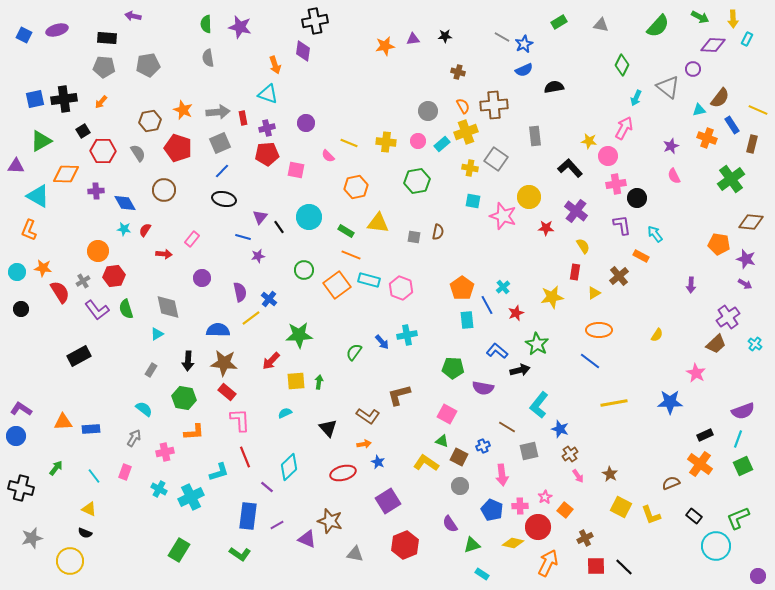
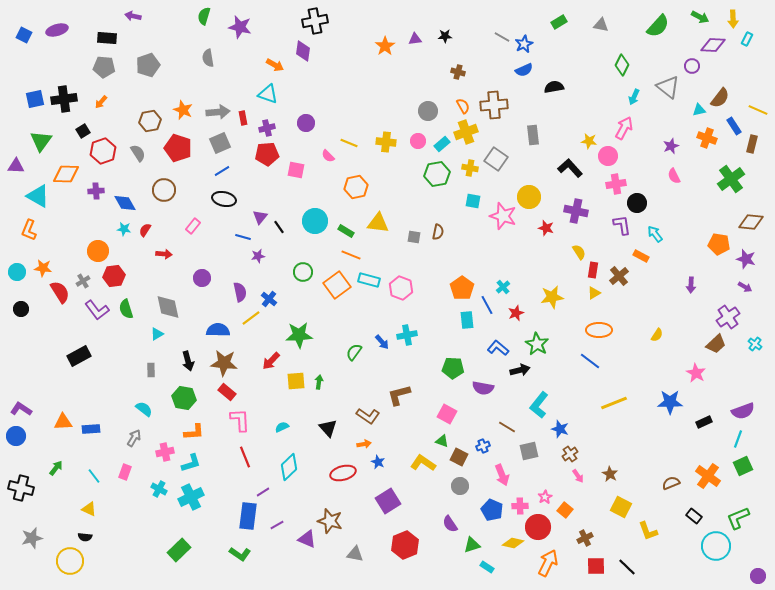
green semicircle at (206, 24): moved 2 px left, 8 px up; rotated 18 degrees clockwise
purple triangle at (413, 39): moved 2 px right
orange star at (385, 46): rotated 24 degrees counterclockwise
gray pentagon at (148, 65): rotated 10 degrees counterclockwise
orange arrow at (275, 65): rotated 42 degrees counterclockwise
purple circle at (693, 69): moved 1 px left, 3 px up
cyan arrow at (636, 98): moved 2 px left, 1 px up
blue rectangle at (732, 125): moved 2 px right, 1 px down
gray rectangle at (535, 136): moved 2 px left, 1 px up
green triangle at (41, 141): rotated 25 degrees counterclockwise
red hexagon at (103, 151): rotated 20 degrees counterclockwise
blue line at (222, 171): rotated 14 degrees clockwise
green hexagon at (417, 181): moved 20 px right, 7 px up
black circle at (637, 198): moved 5 px down
purple cross at (576, 211): rotated 25 degrees counterclockwise
cyan circle at (309, 217): moved 6 px right, 4 px down
red star at (546, 228): rotated 14 degrees clockwise
pink rectangle at (192, 239): moved 1 px right, 13 px up
yellow semicircle at (583, 246): moved 4 px left, 6 px down
green circle at (304, 270): moved 1 px left, 2 px down
red rectangle at (575, 272): moved 18 px right, 2 px up
purple arrow at (745, 284): moved 3 px down
blue L-shape at (497, 351): moved 1 px right, 3 px up
black arrow at (188, 361): rotated 18 degrees counterclockwise
gray rectangle at (151, 370): rotated 32 degrees counterclockwise
yellow line at (614, 403): rotated 12 degrees counterclockwise
cyan semicircle at (285, 413): moved 3 px left, 14 px down
black rectangle at (705, 435): moved 1 px left, 13 px up
yellow L-shape at (426, 463): moved 3 px left
orange cross at (700, 464): moved 8 px right, 12 px down
cyan L-shape at (219, 472): moved 28 px left, 9 px up
pink arrow at (502, 475): rotated 15 degrees counterclockwise
purple line at (267, 487): moved 4 px left, 5 px down; rotated 72 degrees counterclockwise
yellow L-shape at (651, 515): moved 3 px left, 16 px down
black semicircle at (85, 533): moved 4 px down; rotated 16 degrees counterclockwise
green rectangle at (179, 550): rotated 15 degrees clockwise
black line at (624, 567): moved 3 px right
cyan rectangle at (482, 574): moved 5 px right, 7 px up
